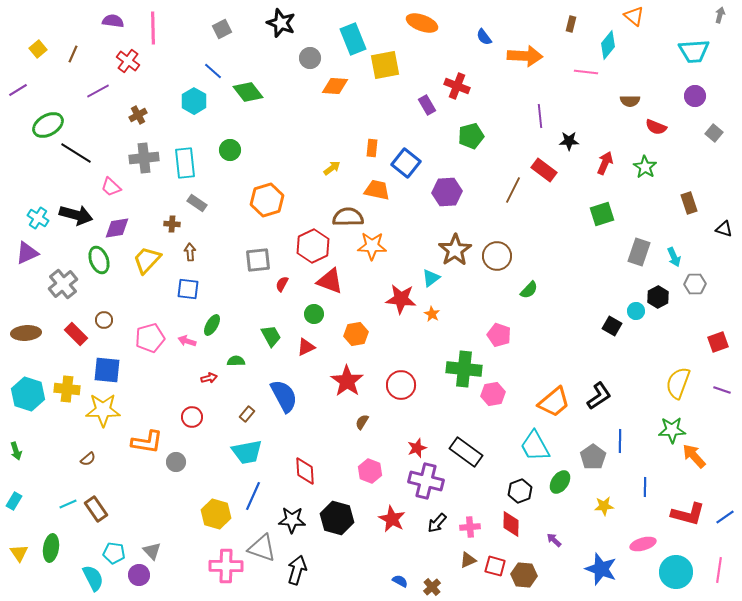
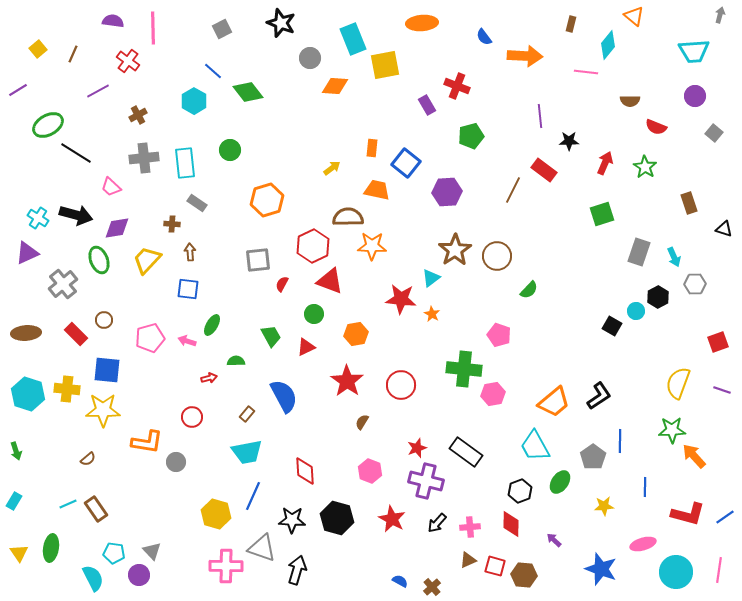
orange ellipse at (422, 23): rotated 24 degrees counterclockwise
